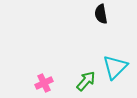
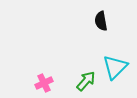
black semicircle: moved 7 px down
